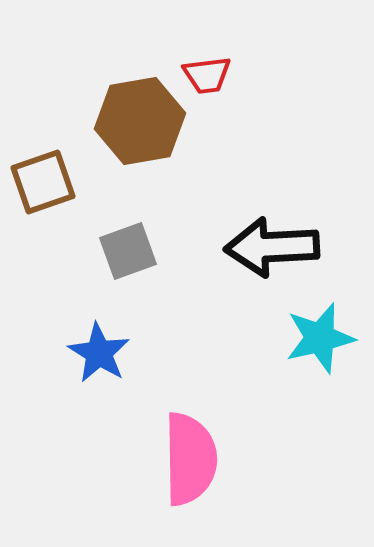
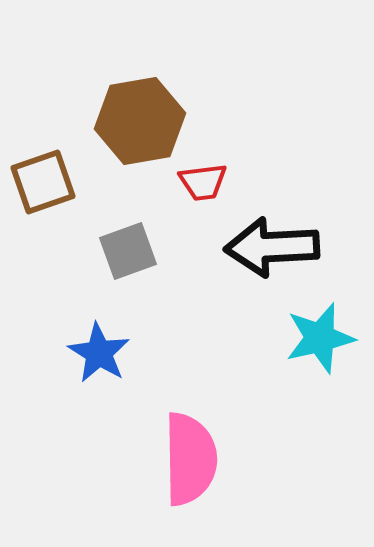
red trapezoid: moved 4 px left, 107 px down
